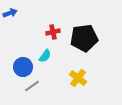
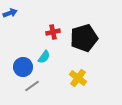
black pentagon: rotated 8 degrees counterclockwise
cyan semicircle: moved 1 px left, 1 px down
